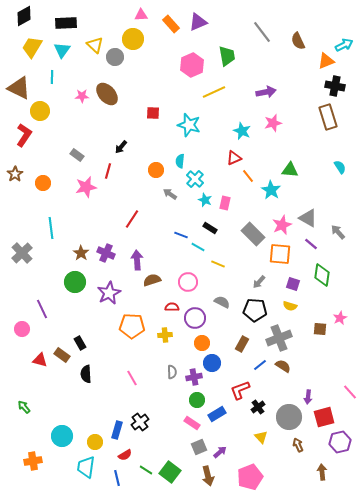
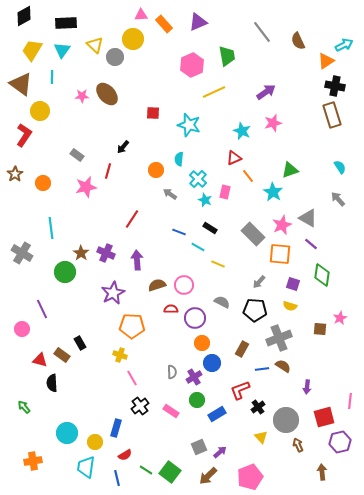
orange rectangle at (171, 24): moved 7 px left
yellow trapezoid at (32, 47): moved 3 px down
orange triangle at (326, 61): rotated 12 degrees counterclockwise
brown triangle at (19, 88): moved 2 px right, 4 px up; rotated 10 degrees clockwise
purple arrow at (266, 92): rotated 24 degrees counterclockwise
brown rectangle at (328, 117): moved 4 px right, 2 px up
black arrow at (121, 147): moved 2 px right
cyan semicircle at (180, 161): moved 1 px left, 2 px up
green triangle at (290, 170): rotated 24 degrees counterclockwise
cyan cross at (195, 179): moved 3 px right
cyan star at (271, 190): moved 2 px right, 2 px down
pink rectangle at (225, 203): moved 11 px up
gray arrow at (338, 232): moved 33 px up
blue line at (181, 235): moved 2 px left, 3 px up
gray cross at (22, 253): rotated 15 degrees counterclockwise
brown semicircle at (152, 280): moved 5 px right, 5 px down
green circle at (75, 282): moved 10 px left, 10 px up
pink circle at (188, 282): moved 4 px left, 3 px down
purple star at (109, 293): moved 4 px right
red semicircle at (172, 307): moved 1 px left, 2 px down
yellow cross at (165, 335): moved 45 px left, 20 px down; rotated 24 degrees clockwise
brown rectangle at (242, 344): moved 5 px down
blue line at (260, 365): moved 2 px right, 4 px down; rotated 32 degrees clockwise
black semicircle at (86, 374): moved 34 px left, 9 px down
purple cross at (194, 377): rotated 21 degrees counterclockwise
pink line at (350, 392): moved 9 px down; rotated 49 degrees clockwise
purple arrow at (308, 397): moved 1 px left, 10 px up
gray circle at (289, 417): moved 3 px left, 3 px down
black cross at (140, 422): moved 16 px up
pink rectangle at (192, 423): moved 21 px left, 12 px up
blue rectangle at (117, 430): moved 1 px left, 2 px up
cyan circle at (62, 436): moved 5 px right, 3 px up
brown arrow at (208, 476): rotated 60 degrees clockwise
